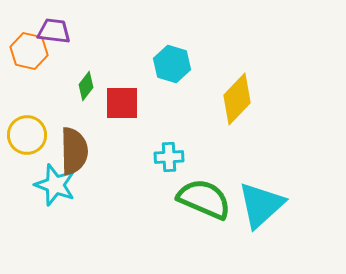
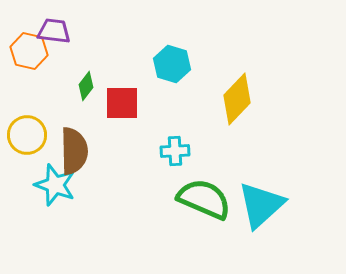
cyan cross: moved 6 px right, 6 px up
